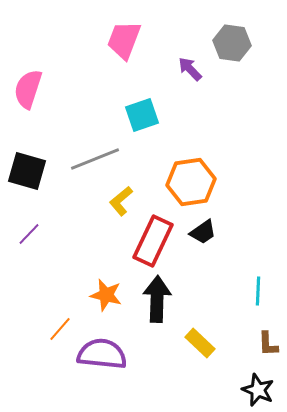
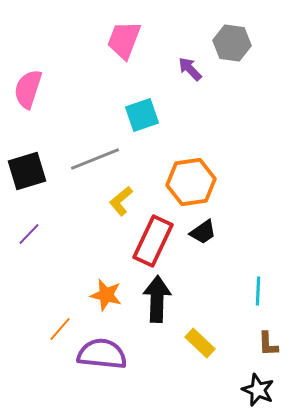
black square: rotated 33 degrees counterclockwise
